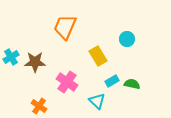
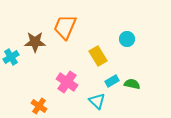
brown star: moved 20 px up
